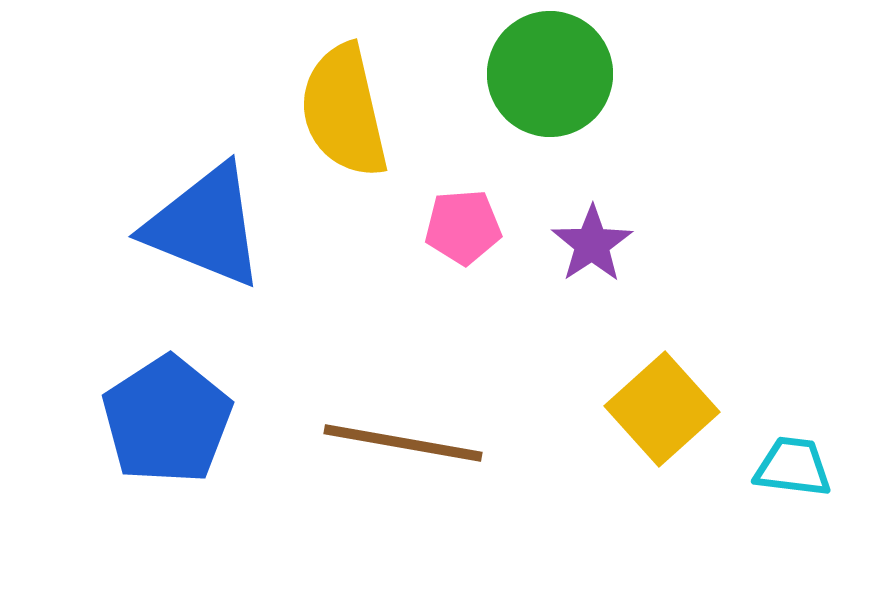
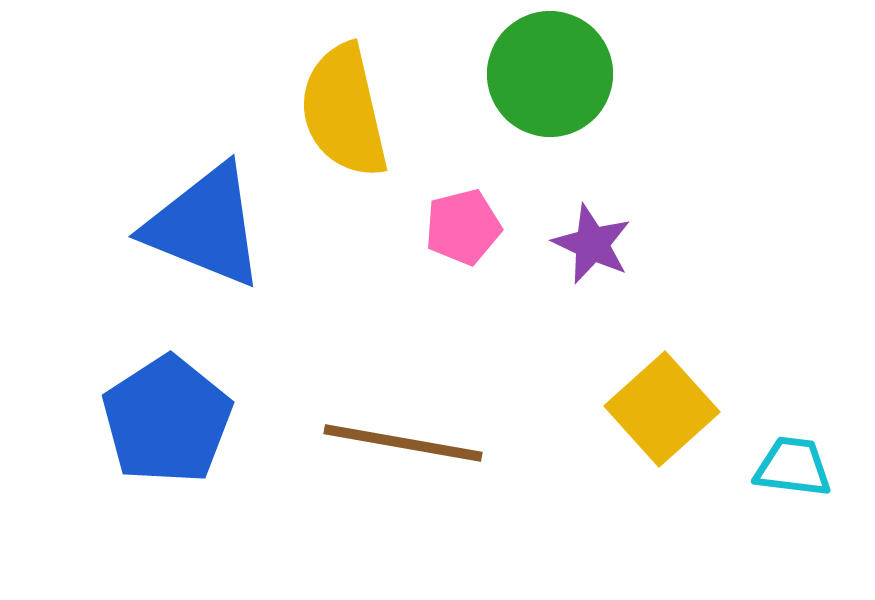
pink pentagon: rotated 10 degrees counterclockwise
purple star: rotated 14 degrees counterclockwise
